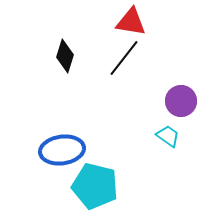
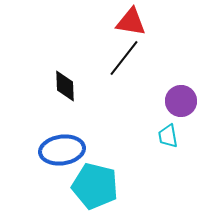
black diamond: moved 30 px down; rotated 20 degrees counterclockwise
cyan trapezoid: rotated 135 degrees counterclockwise
